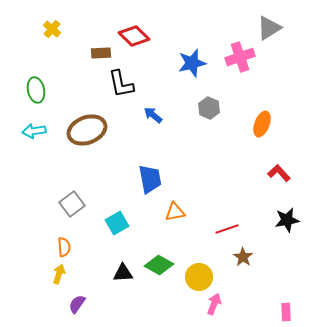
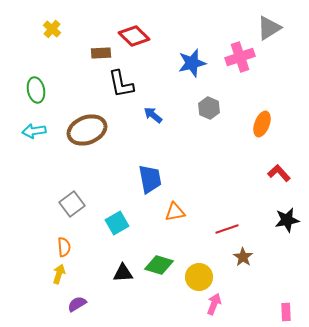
green diamond: rotated 12 degrees counterclockwise
purple semicircle: rotated 24 degrees clockwise
